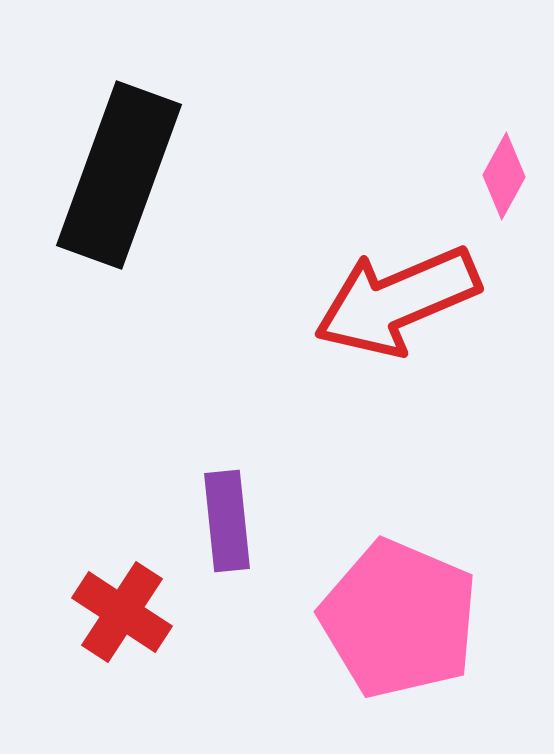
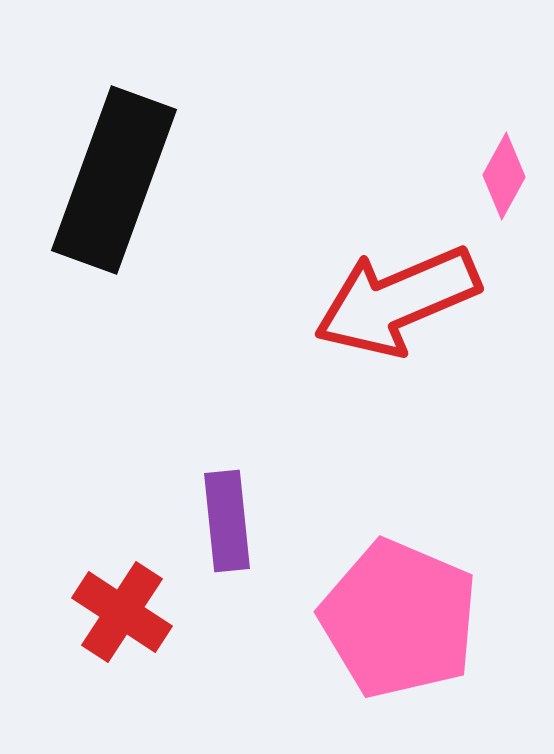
black rectangle: moved 5 px left, 5 px down
